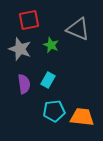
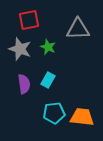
gray triangle: rotated 25 degrees counterclockwise
green star: moved 3 px left, 2 px down
cyan pentagon: moved 2 px down
